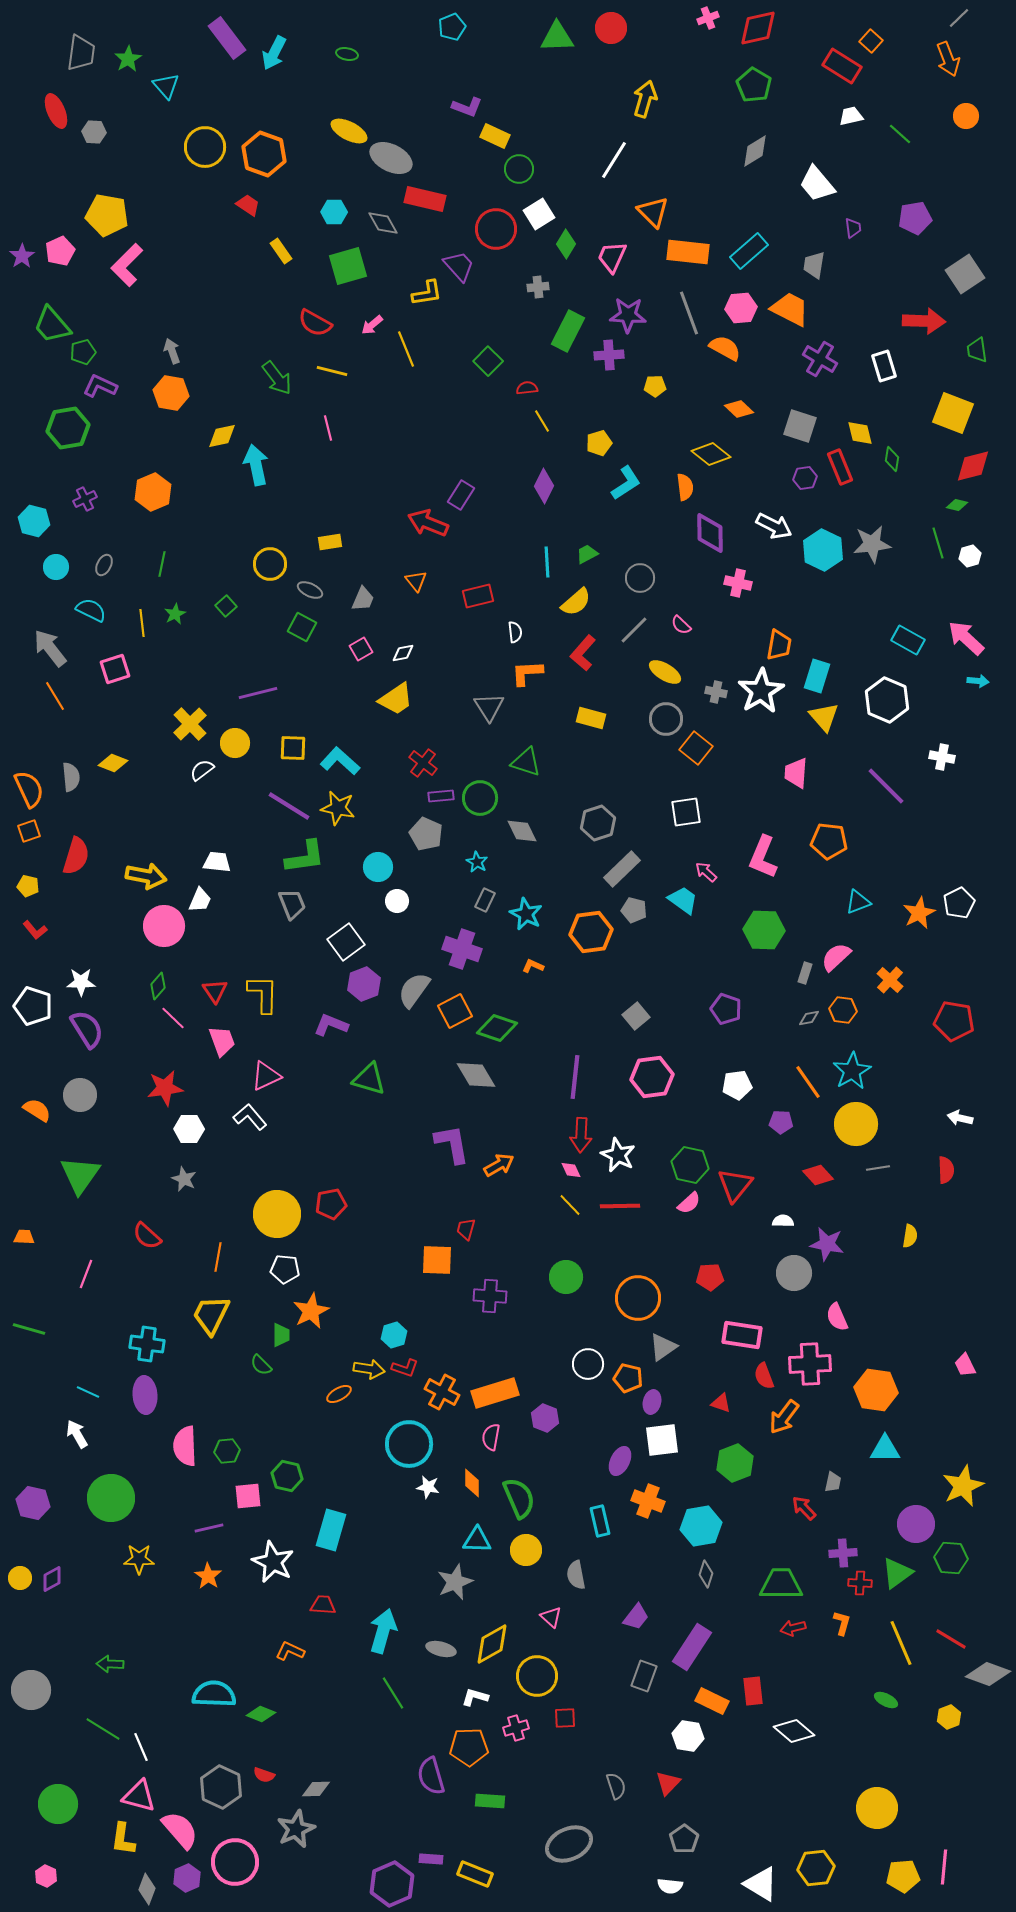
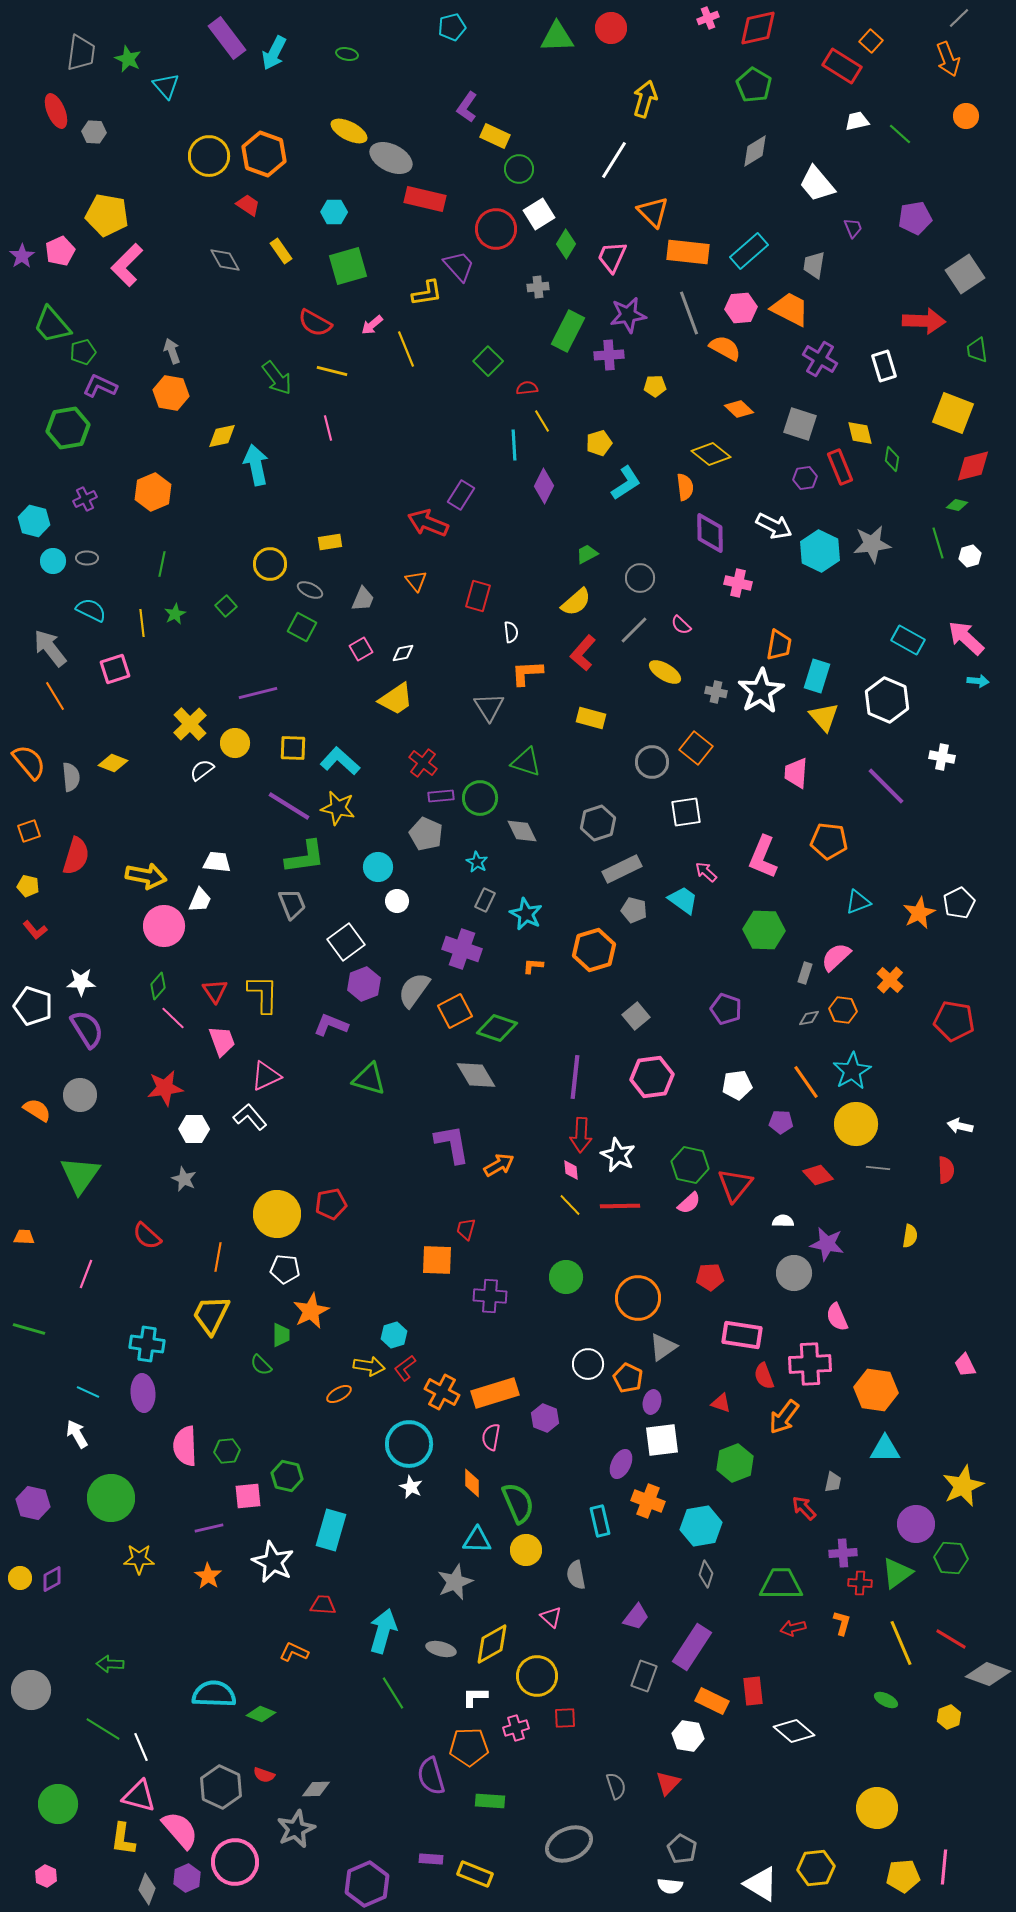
cyan pentagon at (452, 27): rotated 8 degrees clockwise
green star at (128, 59): rotated 16 degrees counterclockwise
purple L-shape at (467, 107): rotated 104 degrees clockwise
white trapezoid at (851, 116): moved 6 px right, 5 px down
yellow circle at (205, 147): moved 4 px right, 9 px down
gray diamond at (383, 223): moved 158 px left, 37 px down
purple trapezoid at (853, 228): rotated 15 degrees counterclockwise
purple star at (628, 315): rotated 12 degrees counterclockwise
gray square at (800, 426): moved 2 px up
cyan hexagon at (823, 550): moved 3 px left, 1 px down
cyan line at (547, 562): moved 33 px left, 117 px up
gray ellipse at (104, 565): moved 17 px left, 7 px up; rotated 65 degrees clockwise
cyan circle at (56, 567): moved 3 px left, 6 px up
red rectangle at (478, 596): rotated 60 degrees counterclockwise
white semicircle at (515, 632): moved 4 px left
gray circle at (666, 719): moved 14 px left, 43 px down
orange semicircle at (29, 789): moved 27 px up; rotated 15 degrees counterclockwise
gray rectangle at (622, 869): rotated 18 degrees clockwise
orange hexagon at (591, 932): moved 3 px right, 18 px down; rotated 9 degrees counterclockwise
orange L-shape at (533, 966): rotated 20 degrees counterclockwise
orange line at (808, 1082): moved 2 px left
white arrow at (960, 1118): moved 8 px down
white hexagon at (189, 1129): moved 5 px right
gray line at (878, 1168): rotated 15 degrees clockwise
pink diamond at (571, 1170): rotated 20 degrees clockwise
red L-shape at (405, 1368): rotated 124 degrees clockwise
yellow arrow at (369, 1369): moved 3 px up
orange pentagon at (628, 1378): rotated 12 degrees clockwise
purple ellipse at (145, 1395): moved 2 px left, 2 px up
purple ellipse at (620, 1461): moved 1 px right, 3 px down
white star at (428, 1487): moved 17 px left; rotated 15 degrees clockwise
green semicircle at (519, 1498): moved 1 px left, 5 px down
orange L-shape at (290, 1651): moved 4 px right, 1 px down
white L-shape at (475, 1697): rotated 16 degrees counterclockwise
gray pentagon at (684, 1839): moved 2 px left, 10 px down; rotated 8 degrees counterclockwise
purple hexagon at (392, 1884): moved 25 px left
